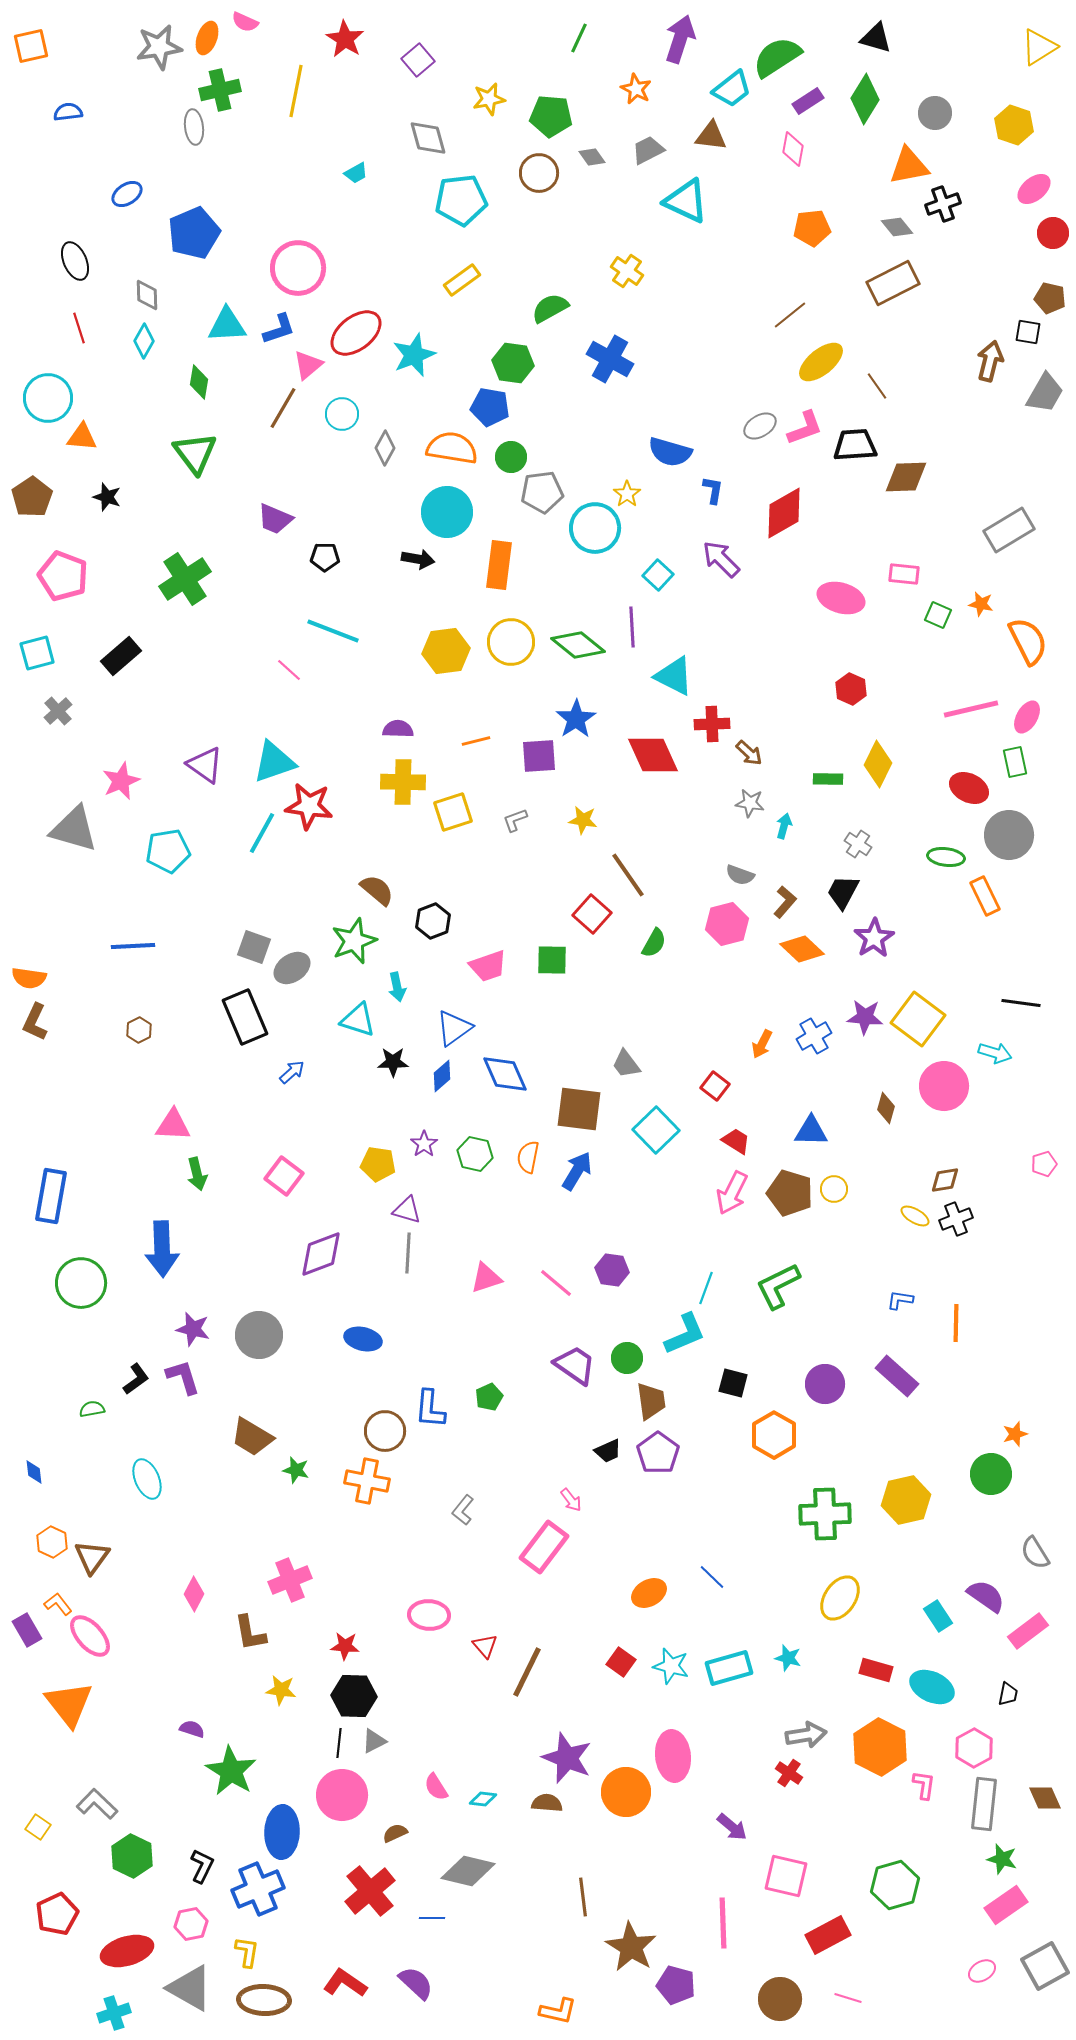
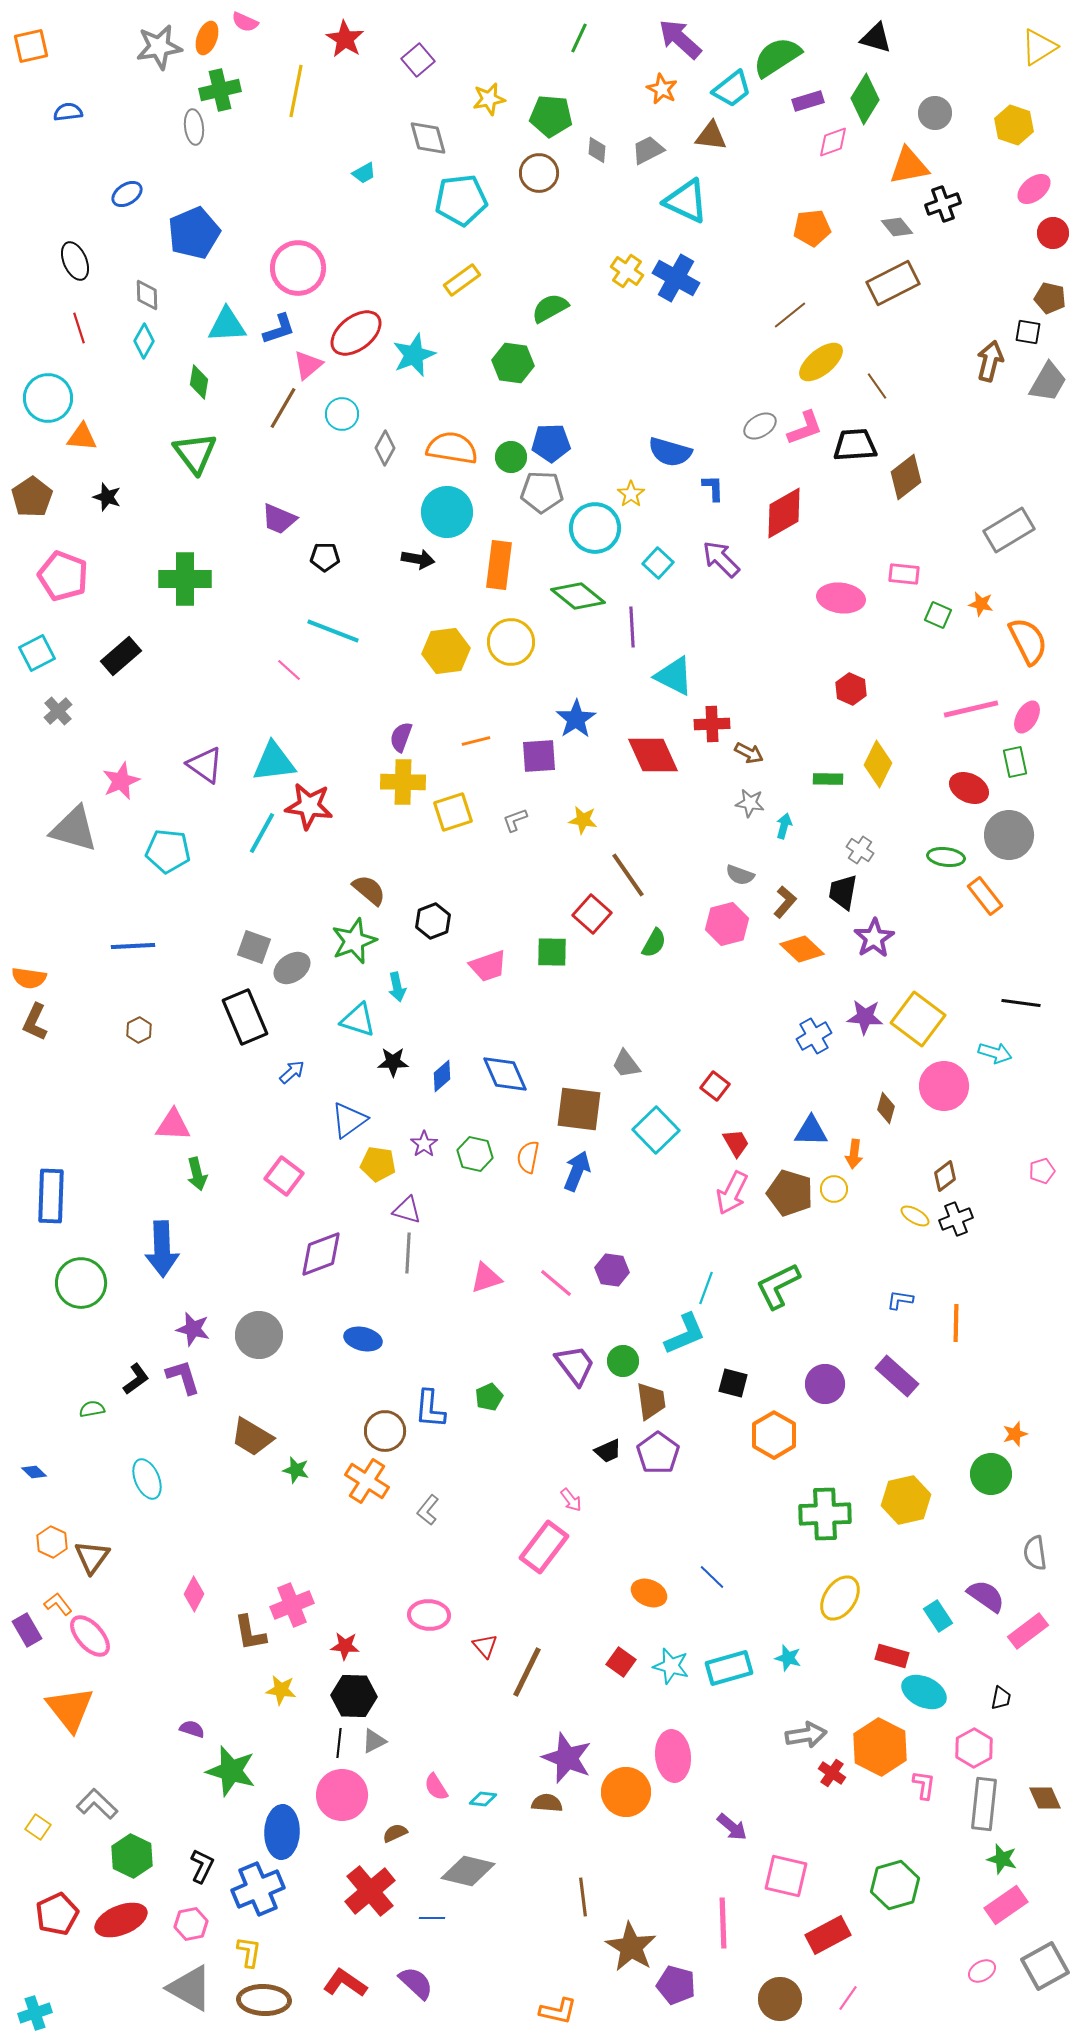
purple arrow at (680, 39): rotated 66 degrees counterclockwise
orange star at (636, 89): moved 26 px right
purple rectangle at (808, 101): rotated 16 degrees clockwise
pink diamond at (793, 149): moved 40 px right, 7 px up; rotated 60 degrees clockwise
gray diamond at (592, 157): moved 5 px right, 7 px up; rotated 40 degrees clockwise
cyan trapezoid at (356, 173): moved 8 px right
blue cross at (610, 359): moved 66 px right, 81 px up
gray trapezoid at (1045, 393): moved 3 px right, 11 px up
blue pentagon at (490, 407): moved 61 px right, 36 px down; rotated 12 degrees counterclockwise
brown diamond at (906, 477): rotated 36 degrees counterclockwise
blue L-shape at (713, 490): moved 2 px up; rotated 12 degrees counterclockwise
gray pentagon at (542, 492): rotated 9 degrees clockwise
yellow star at (627, 494): moved 4 px right
purple trapezoid at (275, 519): moved 4 px right
cyan square at (658, 575): moved 12 px up
green cross at (185, 579): rotated 33 degrees clockwise
pink ellipse at (841, 598): rotated 9 degrees counterclockwise
green diamond at (578, 645): moved 49 px up
cyan square at (37, 653): rotated 12 degrees counterclockwise
purple semicircle at (398, 729): moved 3 px right, 8 px down; rotated 72 degrees counterclockwise
brown arrow at (749, 753): rotated 16 degrees counterclockwise
cyan triangle at (274, 762): rotated 12 degrees clockwise
gray cross at (858, 844): moved 2 px right, 6 px down
cyan pentagon at (168, 851): rotated 15 degrees clockwise
brown semicircle at (377, 890): moved 8 px left
black trapezoid at (843, 892): rotated 18 degrees counterclockwise
orange rectangle at (985, 896): rotated 12 degrees counterclockwise
green square at (552, 960): moved 8 px up
blue triangle at (454, 1028): moved 105 px left, 92 px down
orange arrow at (762, 1044): moved 92 px right, 110 px down; rotated 20 degrees counterclockwise
red trapezoid at (736, 1141): moved 2 px down; rotated 28 degrees clockwise
pink pentagon at (1044, 1164): moved 2 px left, 7 px down
blue arrow at (577, 1171): rotated 9 degrees counterclockwise
brown diamond at (945, 1180): moved 4 px up; rotated 28 degrees counterclockwise
blue rectangle at (51, 1196): rotated 8 degrees counterclockwise
green circle at (627, 1358): moved 4 px left, 3 px down
purple trapezoid at (575, 1365): rotated 18 degrees clockwise
blue diamond at (34, 1472): rotated 40 degrees counterclockwise
orange cross at (367, 1481): rotated 21 degrees clockwise
gray L-shape at (463, 1510): moved 35 px left
gray semicircle at (1035, 1553): rotated 24 degrees clockwise
pink cross at (290, 1580): moved 2 px right, 25 px down
orange ellipse at (649, 1593): rotated 52 degrees clockwise
red rectangle at (876, 1670): moved 16 px right, 14 px up
cyan ellipse at (932, 1687): moved 8 px left, 5 px down
black trapezoid at (1008, 1694): moved 7 px left, 4 px down
orange triangle at (69, 1704): moved 1 px right, 5 px down
green star at (231, 1771): rotated 15 degrees counterclockwise
red cross at (789, 1773): moved 43 px right
red ellipse at (127, 1951): moved 6 px left, 31 px up; rotated 6 degrees counterclockwise
yellow L-shape at (247, 1952): moved 2 px right
pink line at (848, 1998): rotated 72 degrees counterclockwise
cyan cross at (114, 2013): moved 79 px left
